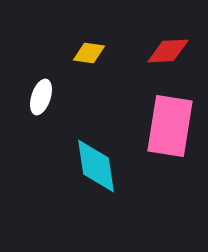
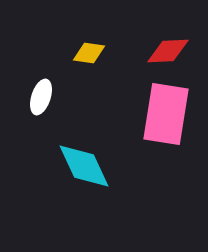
pink rectangle: moved 4 px left, 12 px up
cyan diamond: moved 12 px left; rotated 16 degrees counterclockwise
